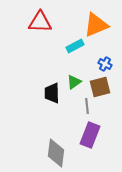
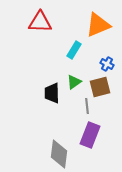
orange triangle: moved 2 px right
cyan rectangle: moved 1 px left, 4 px down; rotated 30 degrees counterclockwise
blue cross: moved 2 px right
gray diamond: moved 3 px right, 1 px down
